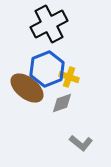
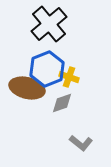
black cross: rotated 12 degrees counterclockwise
brown ellipse: rotated 24 degrees counterclockwise
